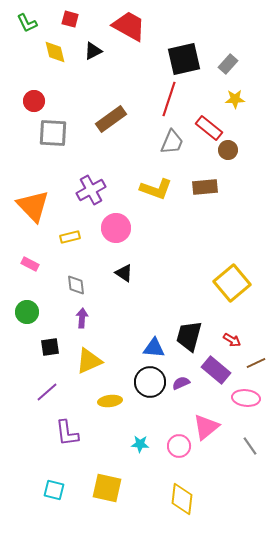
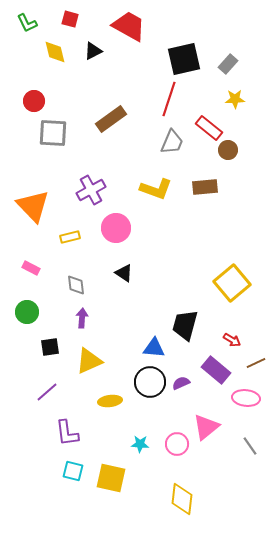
pink rectangle at (30, 264): moved 1 px right, 4 px down
black trapezoid at (189, 336): moved 4 px left, 11 px up
pink circle at (179, 446): moved 2 px left, 2 px up
yellow square at (107, 488): moved 4 px right, 10 px up
cyan square at (54, 490): moved 19 px right, 19 px up
